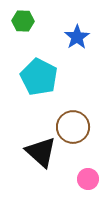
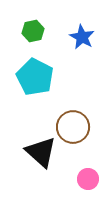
green hexagon: moved 10 px right, 10 px down; rotated 15 degrees counterclockwise
blue star: moved 5 px right; rotated 10 degrees counterclockwise
cyan pentagon: moved 4 px left
